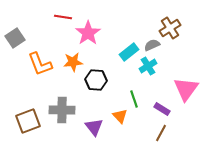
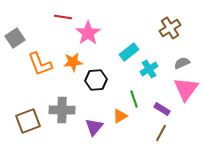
gray semicircle: moved 30 px right, 18 px down
cyan cross: moved 1 px right, 3 px down
black hexagon: rotated 10 degrees counterclockwise
orange triangle: rotated 42 degrees clockwise
purple triangle: rotated 18 degrees clockwise
